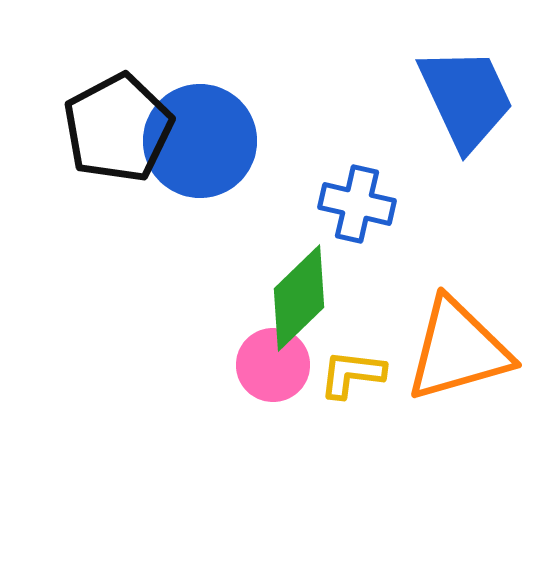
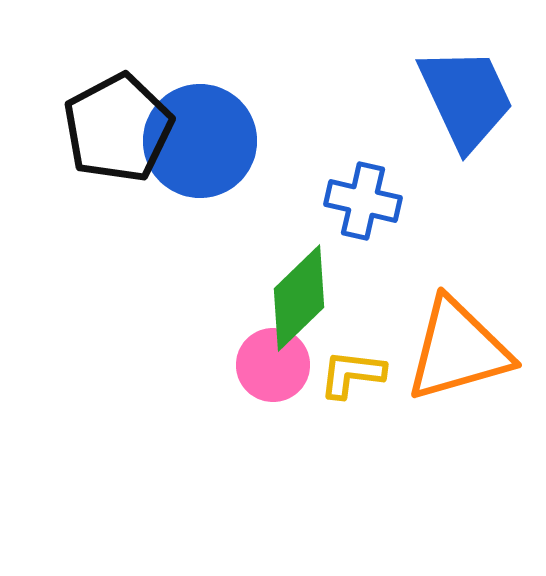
blue cross: moved 6 px right, 3 px up
